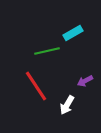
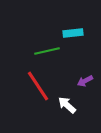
cyan rectangle: rotated 24 degrees clockwise
red line: moved 2 px right
white arrow: rotated 102 degrees clockwise
